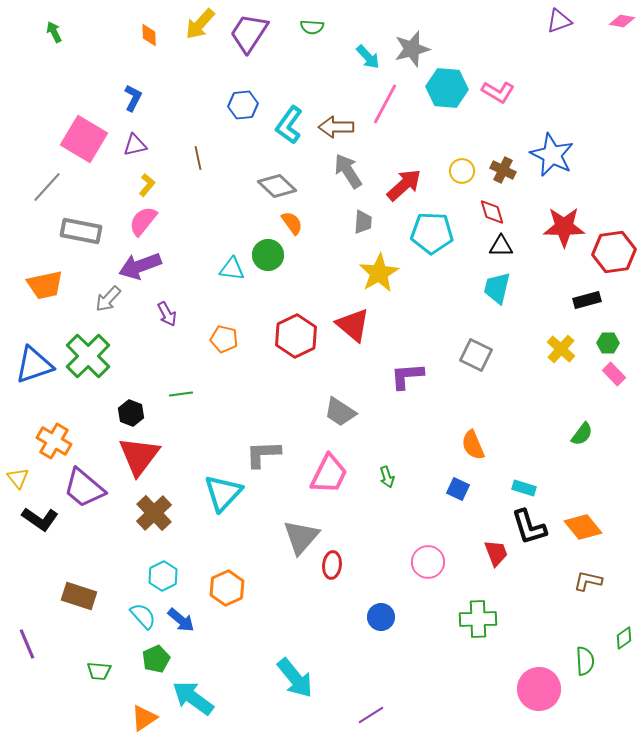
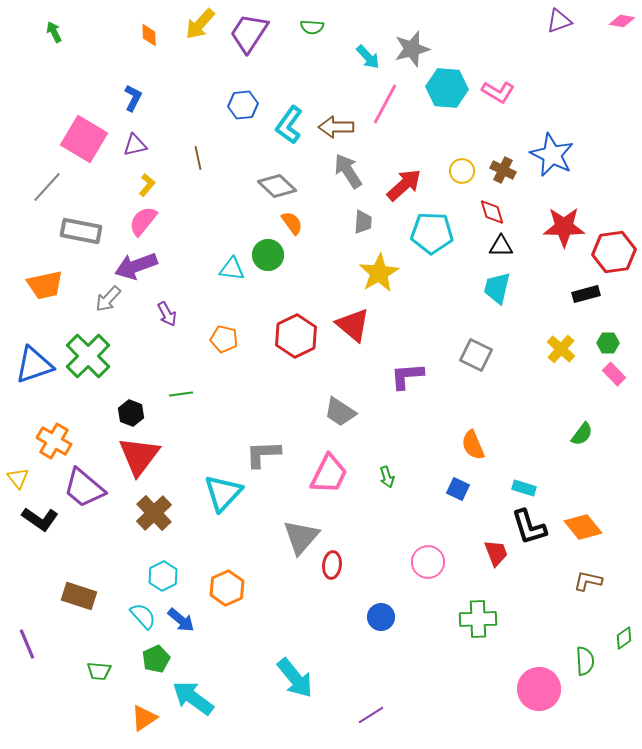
purple arrow at (140, 266): moved 4 px left
black rectangle at (587, 300): moved 1 px left, 6 px up
